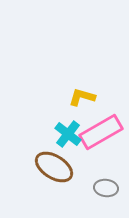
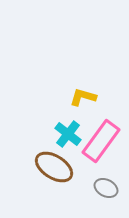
yellow L-shape: moved 1 px right
pink rectangle: moved 9 px down; rotated 24 degrees counterclockwise
gray ellipse: rotated 20 degrees clockwise
